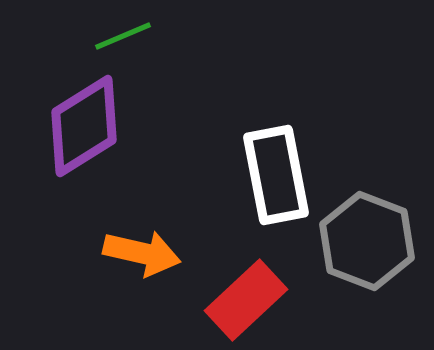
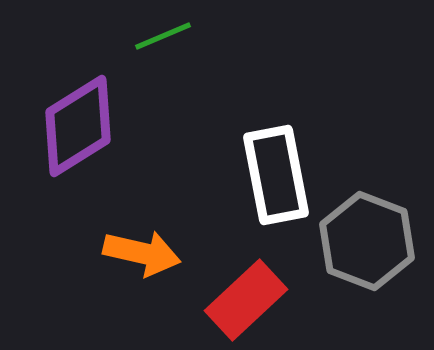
green line: moved 40 px right
purple diamond: moved 6 px left
